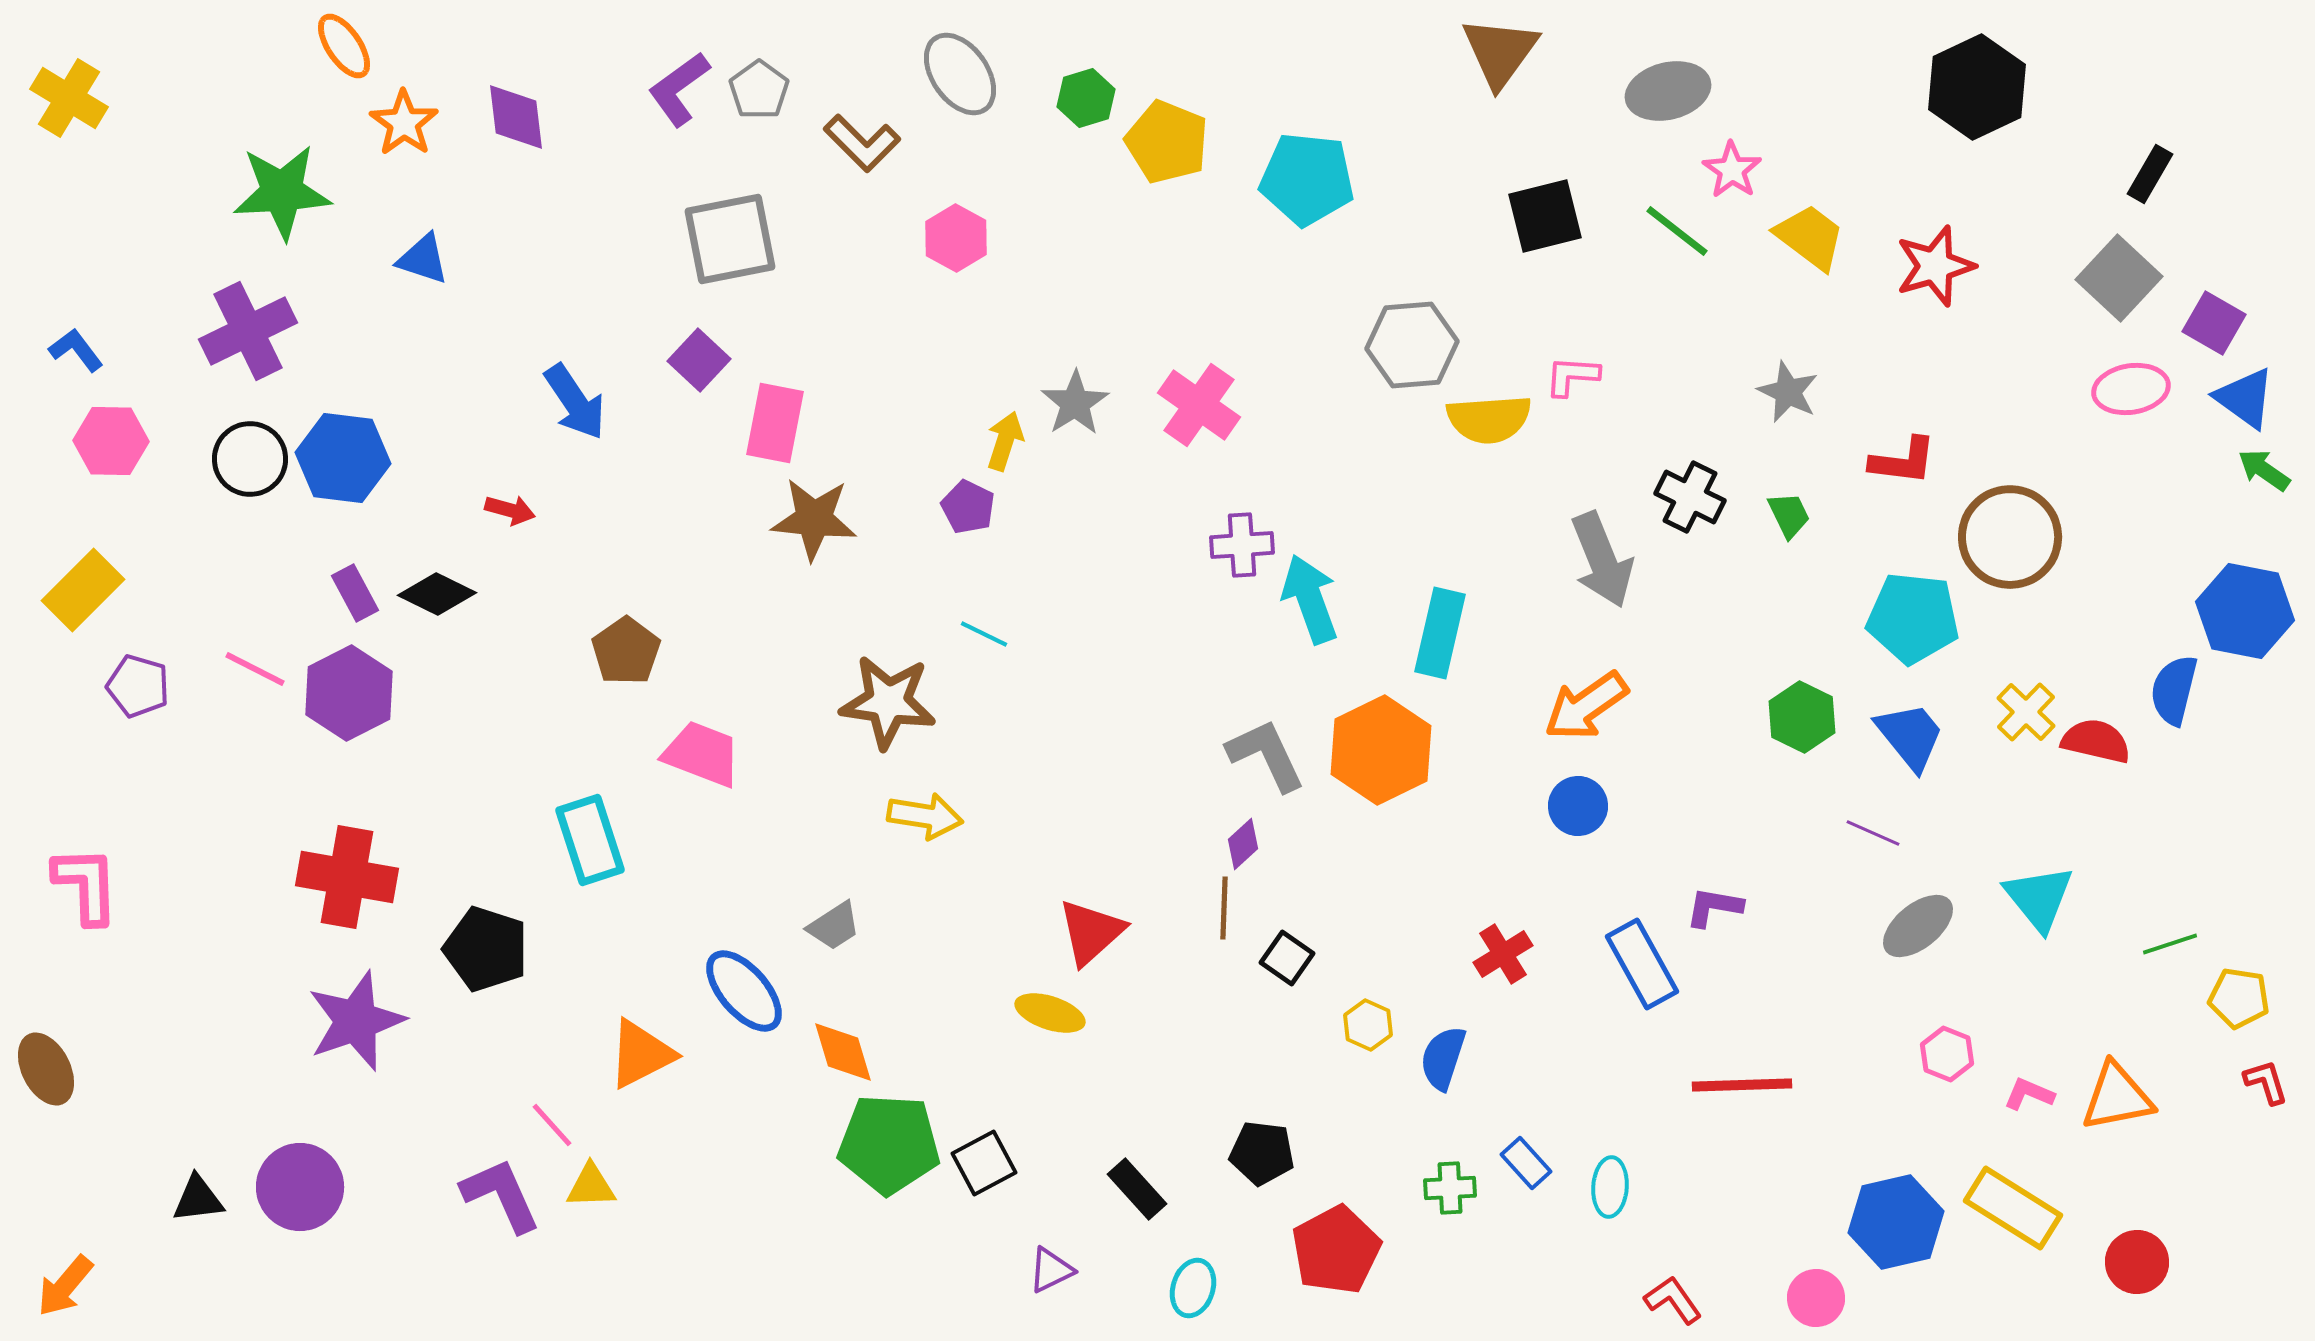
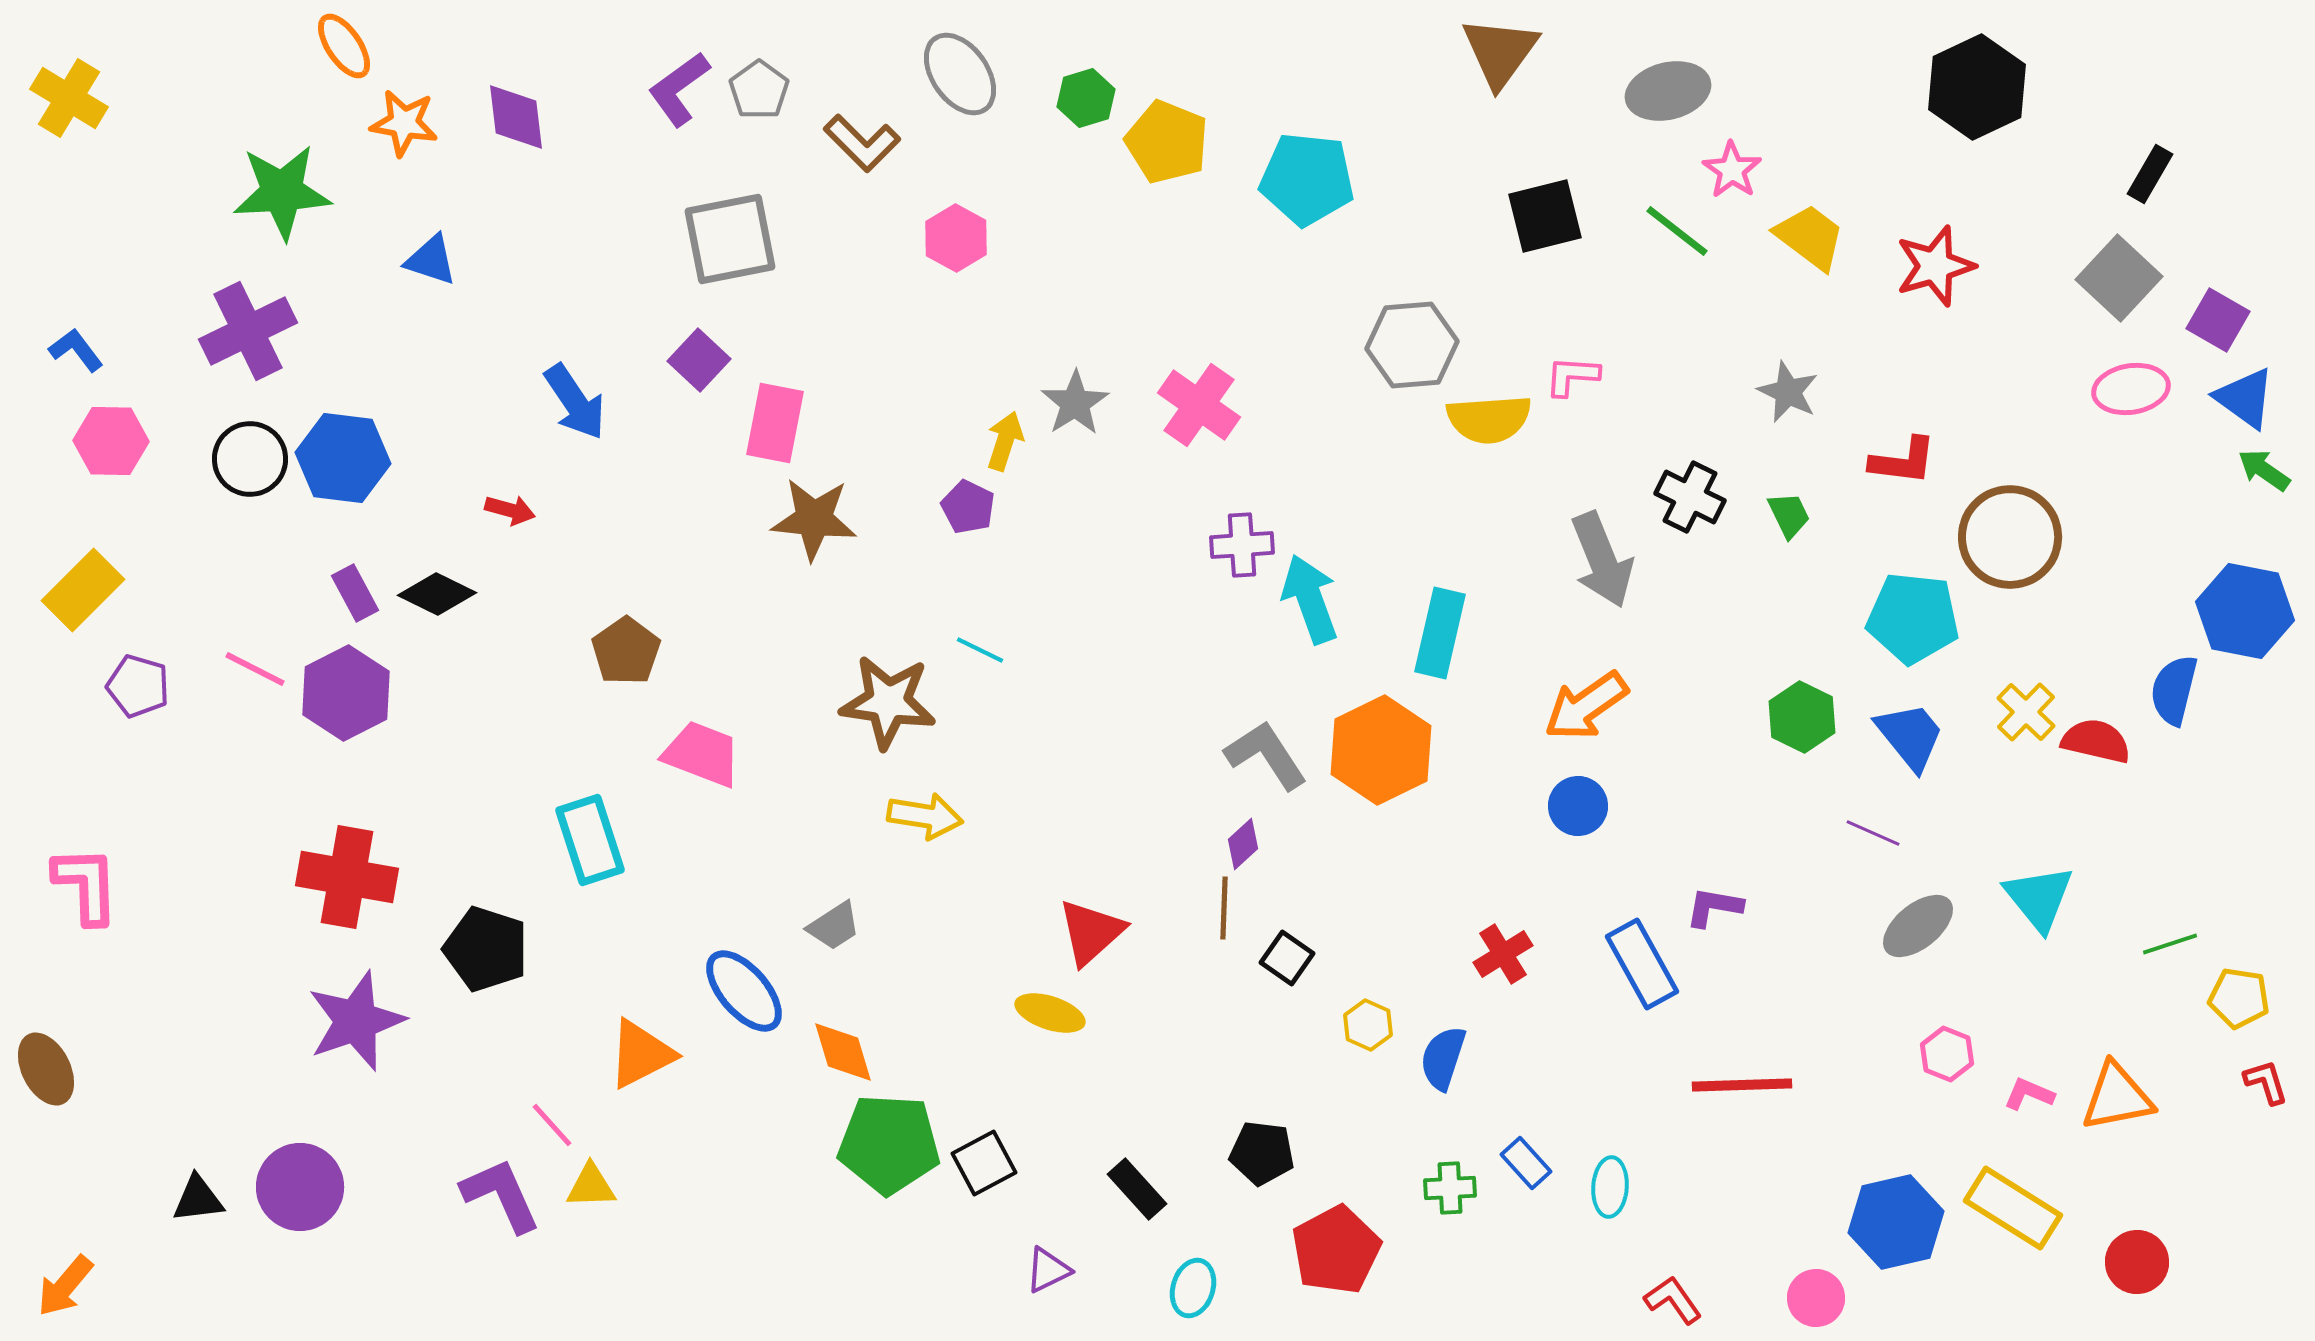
orange star at (404, 123): rotated 26 degrees counterclockwise
blue triangle at (423, 259): moved 8 px right, 1 px down
purple square at (2214, 323): moved 4 px right, 3 px up
cyan line at (984, 634): moved 4 px left, 16 px down
purple hexagon at (349, 693): moved 3 px left
gray L-shape at (1266, 755): rotated 8 degrees counterclockwise
purple triangle at (1051, 1270): moved 3 px left
